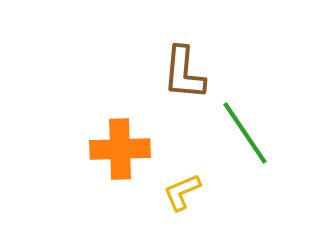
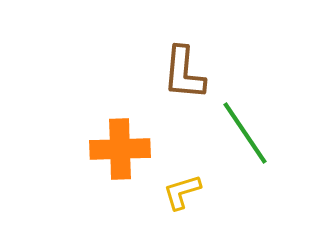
yellow L-shape: rotated 6 degrees clockwise
